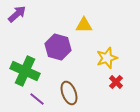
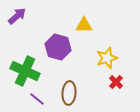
purple arrow: moved 2 px down
brown ellipse: rotated 25 degrees clockwise
